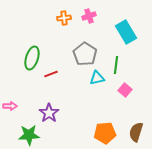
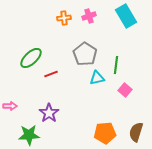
cyan rectangle: moved 16 px up
green ellipse: moved 1 px left; rotated 30 degrees clockwise
